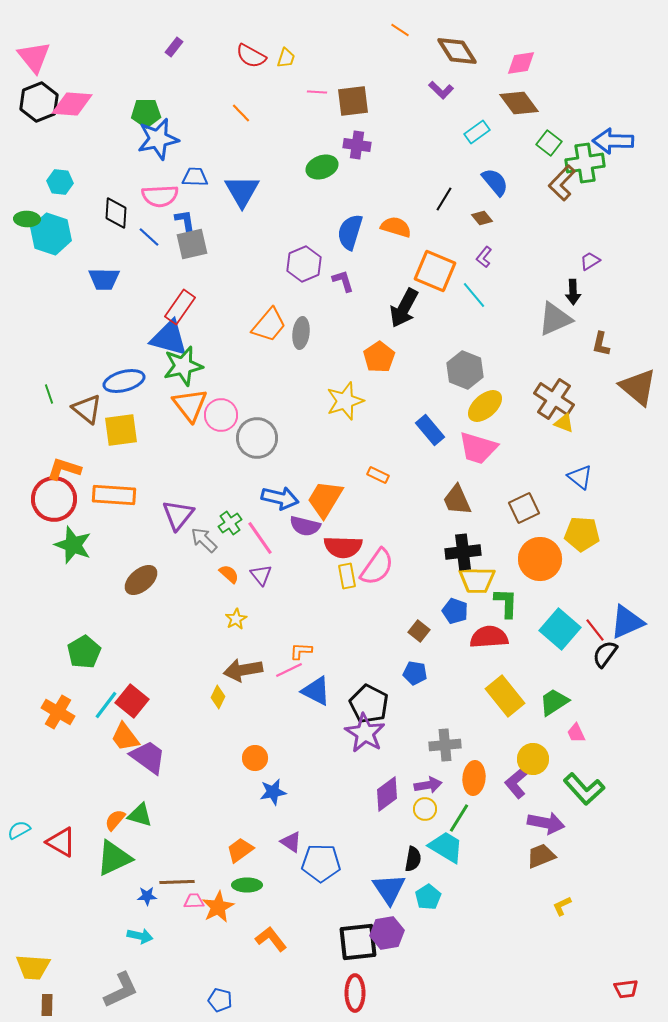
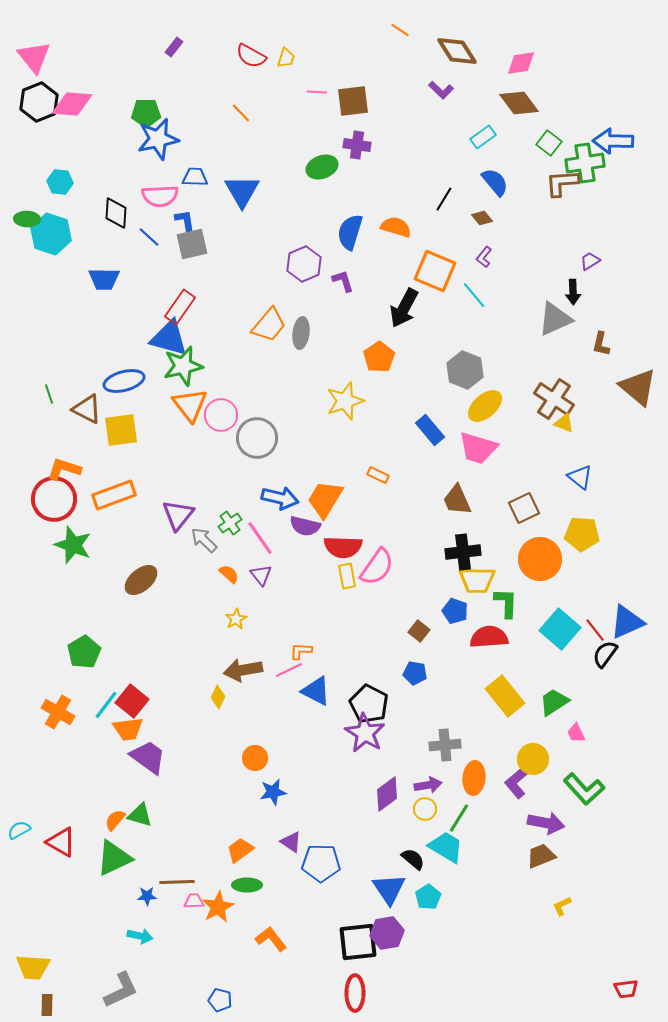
cyan rectangle at (477, 132): moved 6 px right, 5 px down
brown L-shape at (562, 183): rotated 42 degrees clockwise
brown triangle at (87, 409): rotated 12 degrees counterclockwise
orange rectangle at (114, 495): rotated 24 degrees counterclockwise
orange trapezoid at (125, 737): moved 3 px right, 8 px up; rotated 60 degrees counterclockwise
black semicircle at (413, 859): rotated 60 degrees counterclockwise
